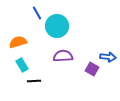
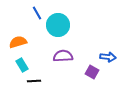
cyan circle: moved 1 px right, 1 px up
purple square: moved 3 px down
